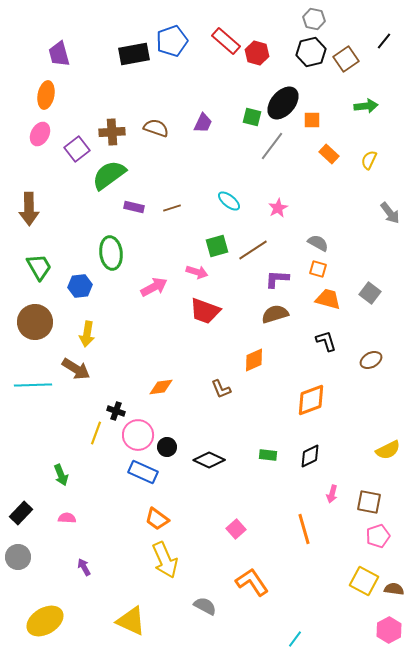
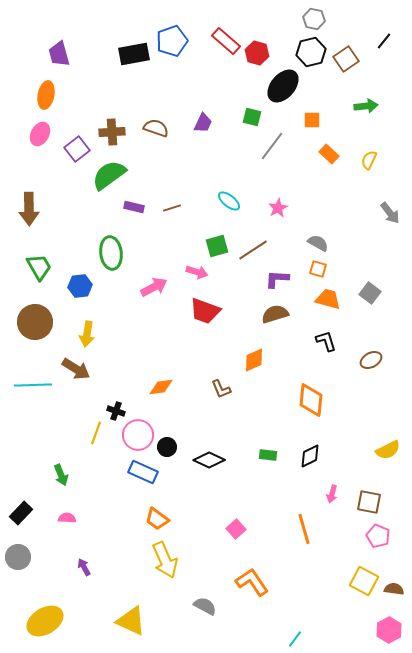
black ellipse at (283, 103): moved 17 px up
orange diamond at (311, 400): rotated 64 degrees counterclockwise
pink pentagon at (378, 536): rotated 30 degrees counterclockwise
